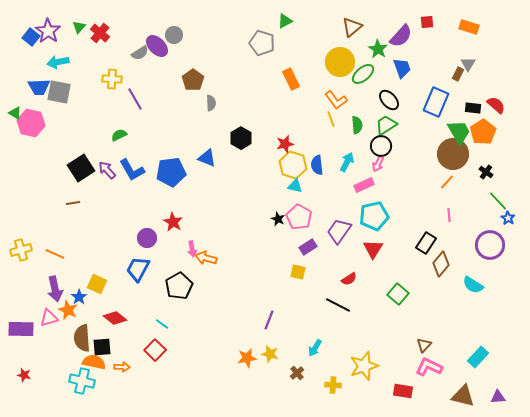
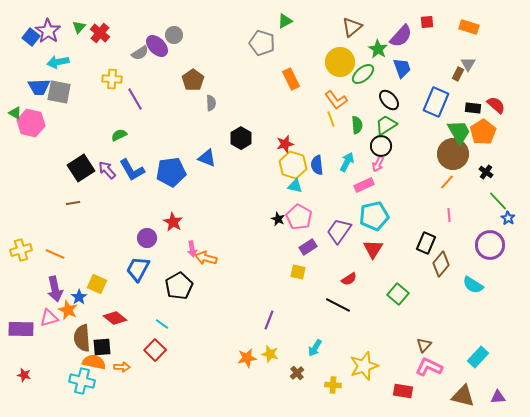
black rectangle at (426, 243): rotated 10 degrees counterclockwise
